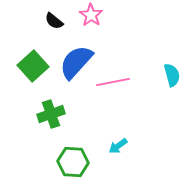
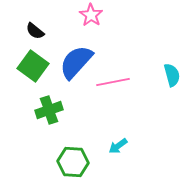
black semicircle: moved 19 px left, 10 px down
green square: rotated 12 degrees counterclockwise
green cross: moved 2 px left, 4 px up
